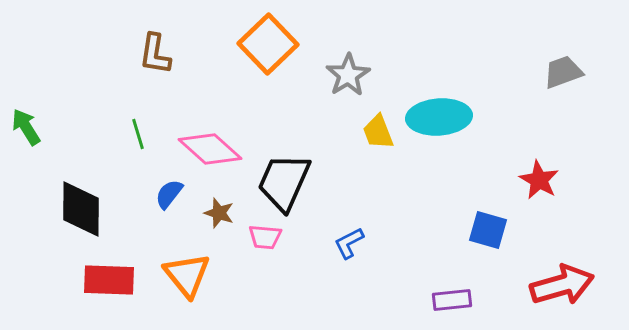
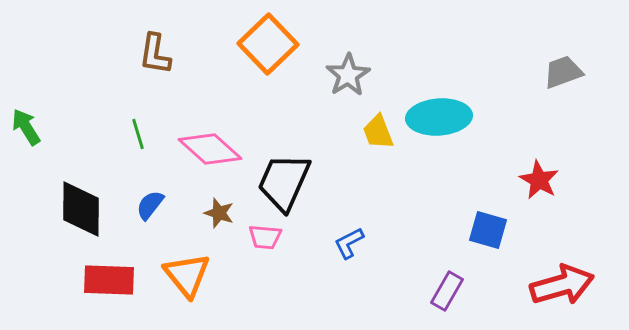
blue semicircle: moved 19 px left, 11 px down
purple rectangle: moved 5 px left, 9 px up; rotated 54 degrees counterclockwise
